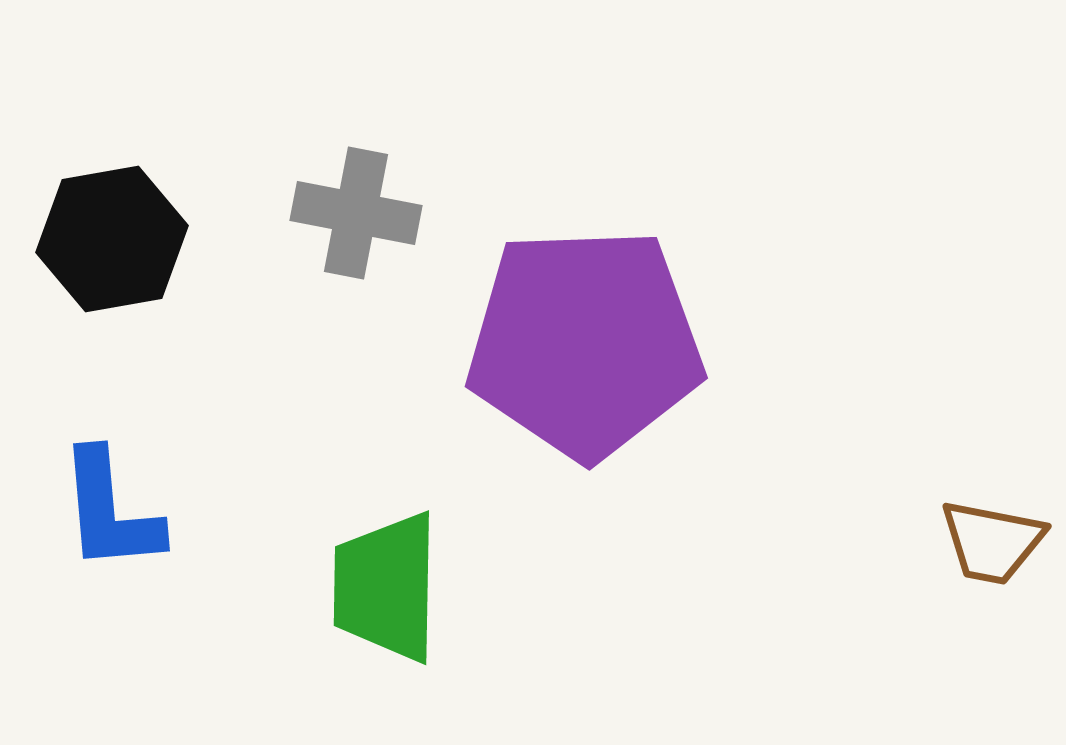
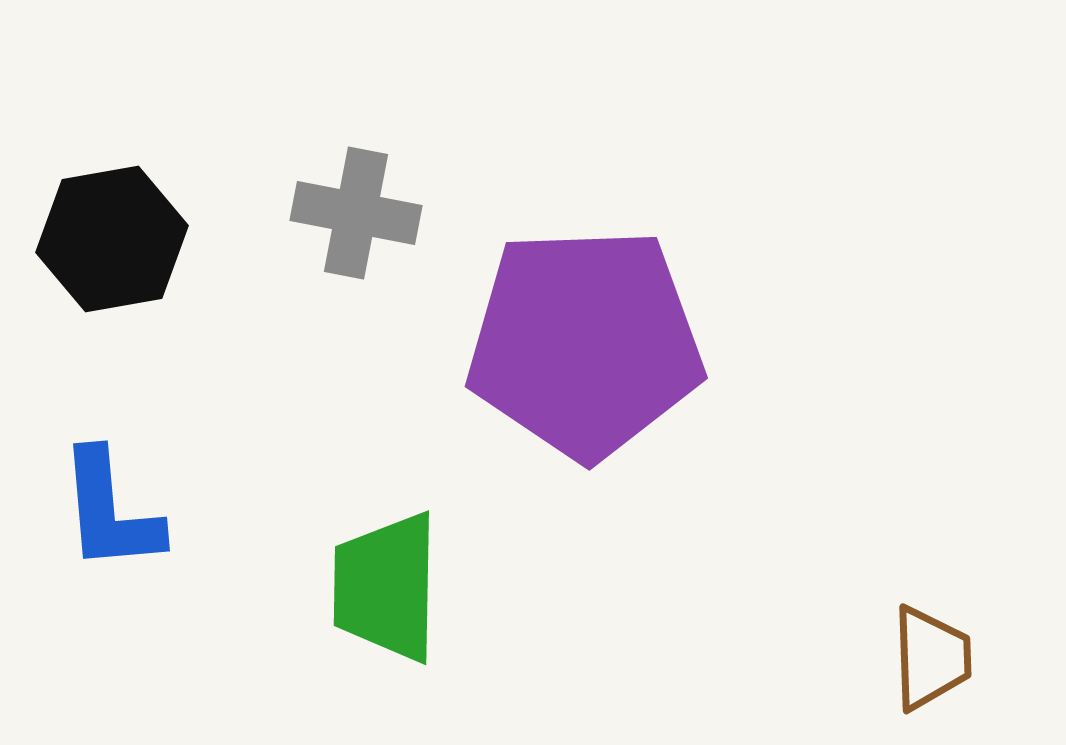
brown trapezoid: moved 61 px left, 116 px down; rotated 103 degrees counterclockwise
